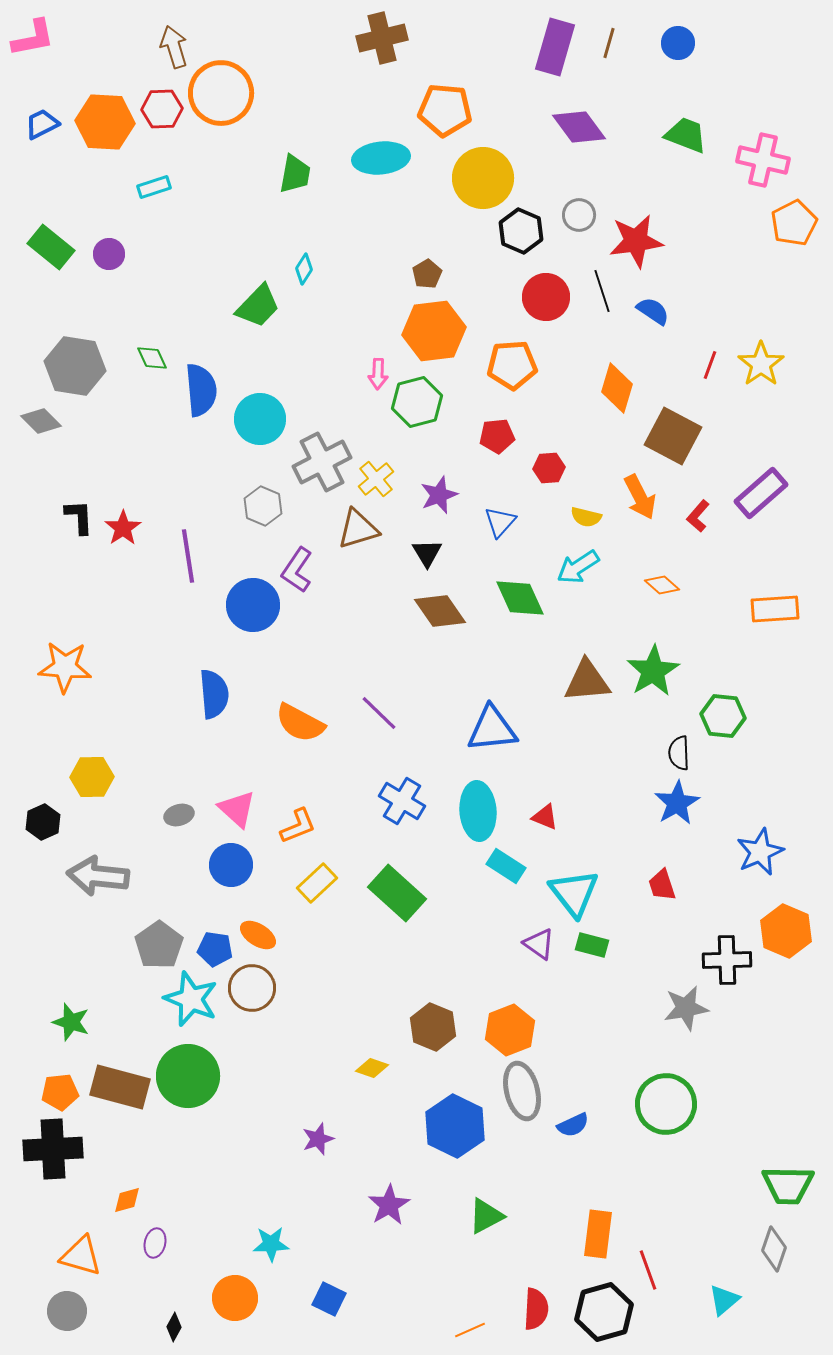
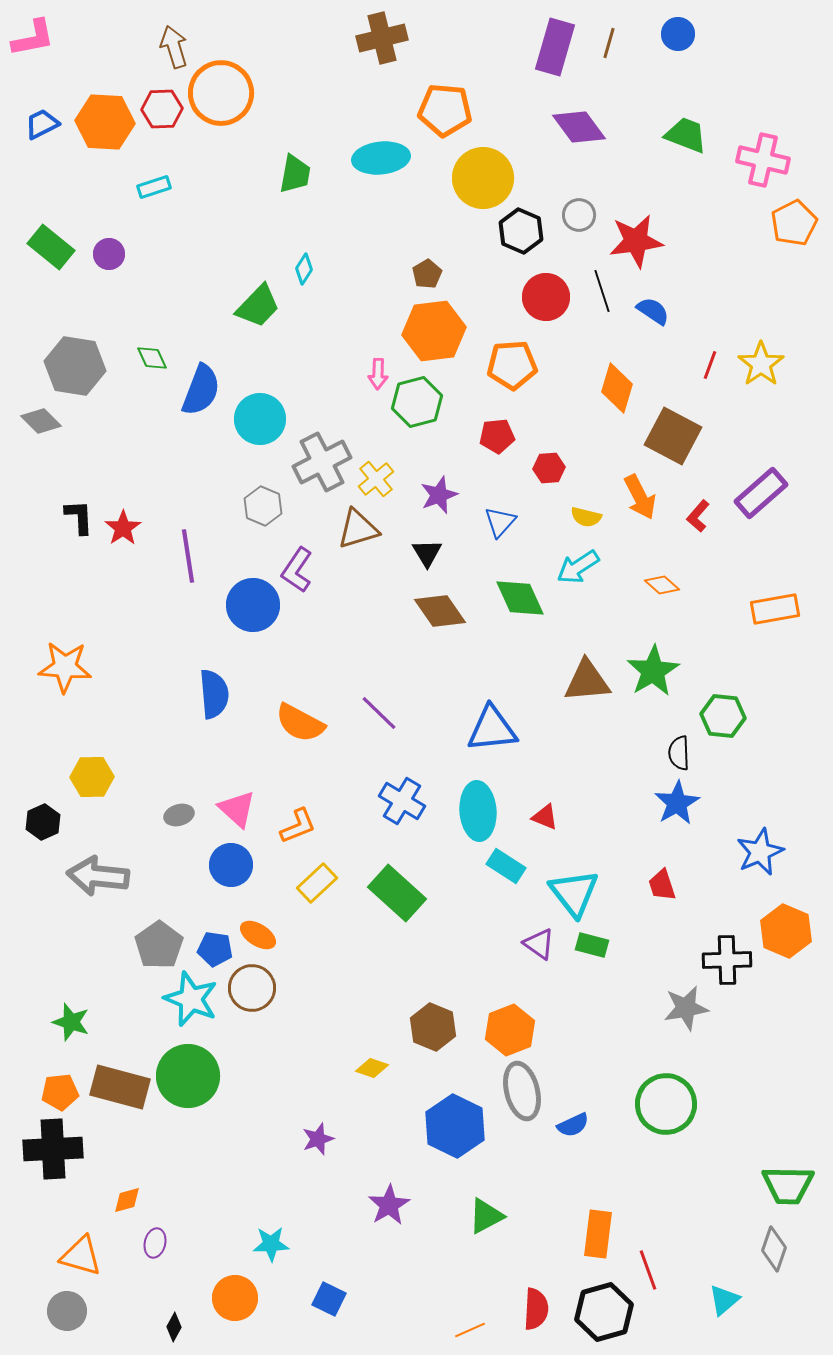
blue circle at (678, 43): moved 9 px up
blue semicircle at (201, 390): rotated 26 degrees clockwise
orange rectangle at (775, 609): rotated 6 degrees counterclockwise
